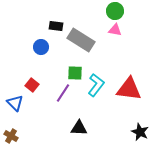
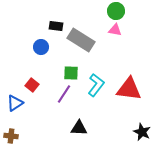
green circle: moved 1 px right
green square: moved 4 px left
purple line: moved 1 px right, 1 px down
blue triangle: rotated 42 degrees clockwise
black star: moved 2 px right
brown cross: rotated 24 degrees counterclockwise
